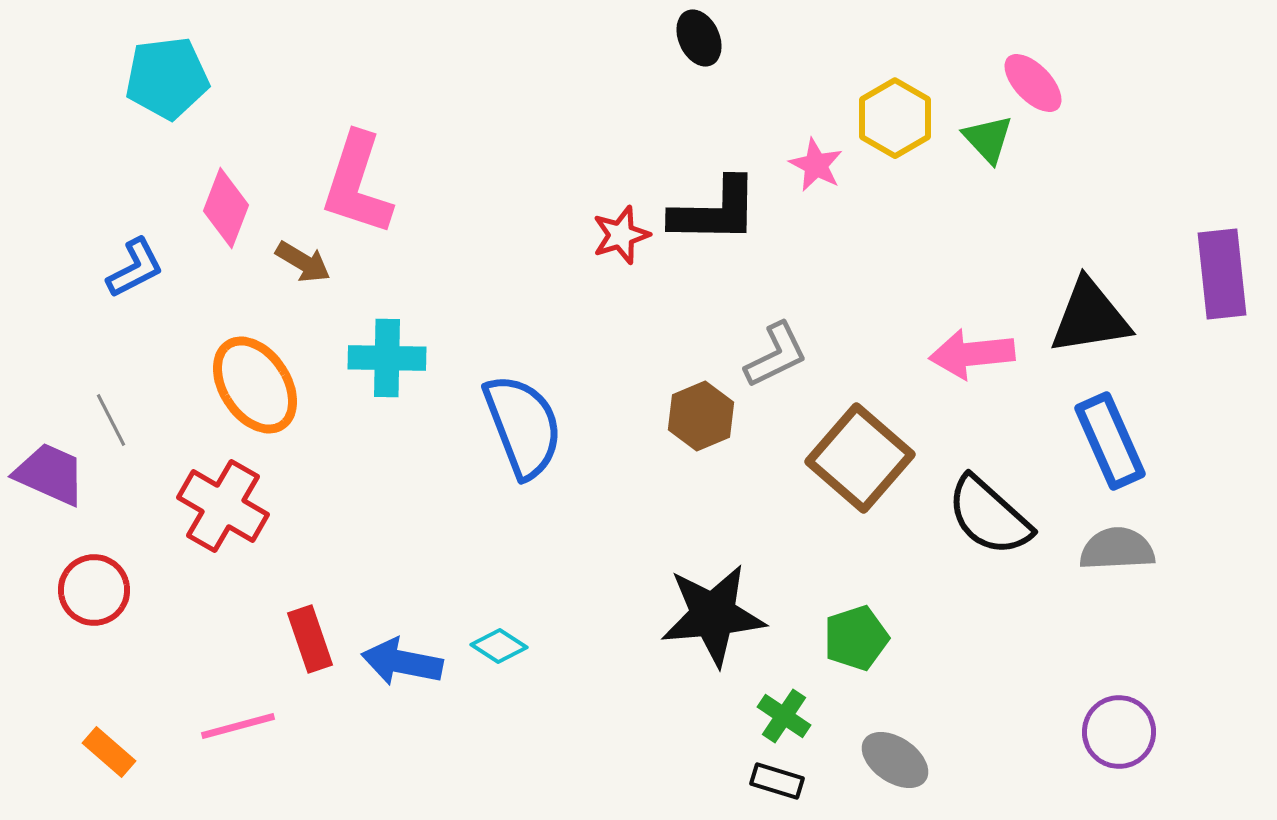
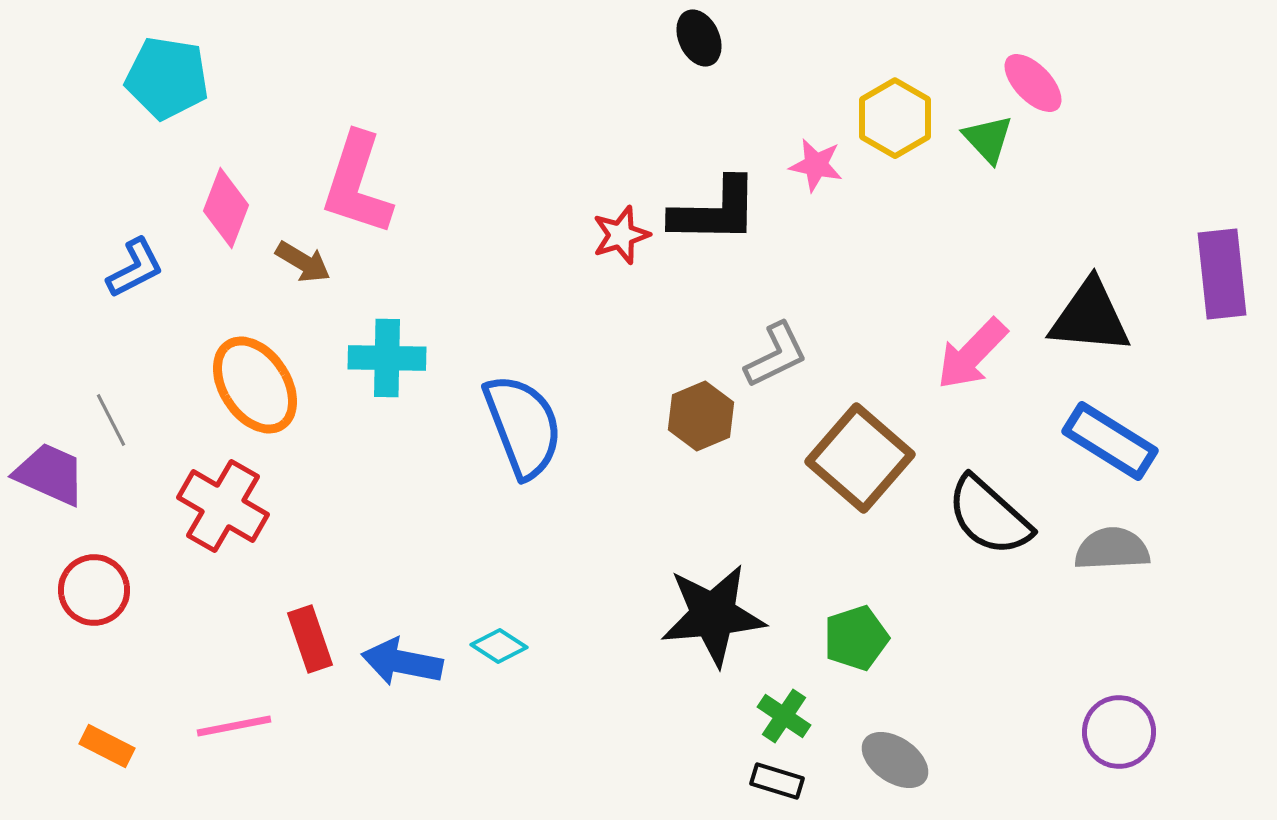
cyan pentagon: rotated 16 degrees clockwise
pink star: rotated 16 degrees counterclockwise
black triangle: rotated 14 degrees clockwise
pink arrow: rotated 40 degrees counterclockwise
blue rectangle: rotated 34 degrees counterclockwise
gray semicircle: moved 5 px left
pink line: moved 4 px left; rotated 4 degrees clockwise
orange rectangle: moved 2 px left, 6 px up; rotated 14 degrees counterclockwise
